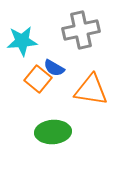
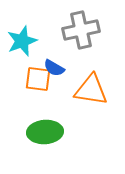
cyan star: rotated 16 degrees counterclockwise
orange square: rotated 32 degrees counterclockwise
green ellipse: moved 8 px left
